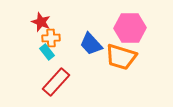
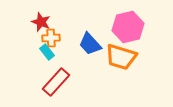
pink hexagon: moved 2 px left, 1 px up; rotated 12 degrees counterclockwise
blue trapezoid: moved 1 px left
